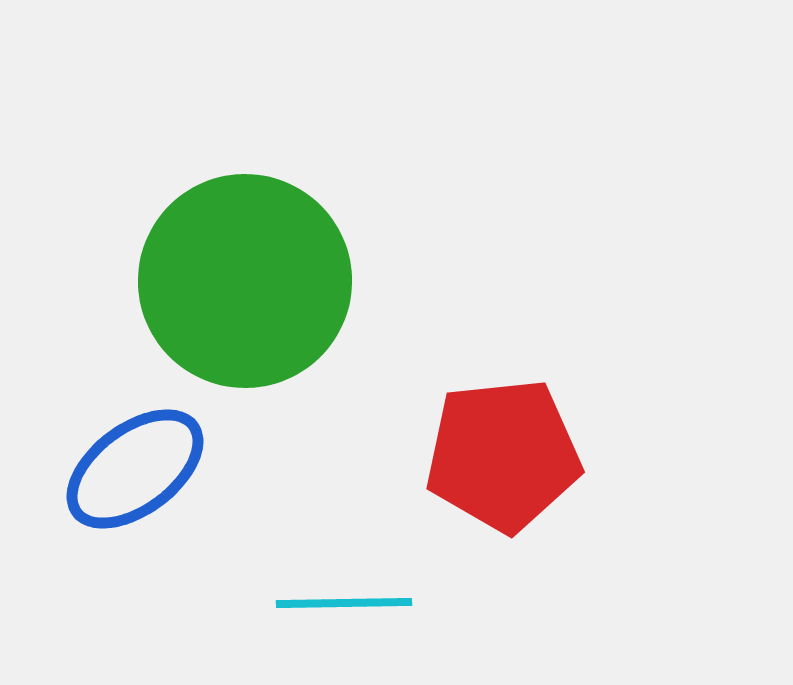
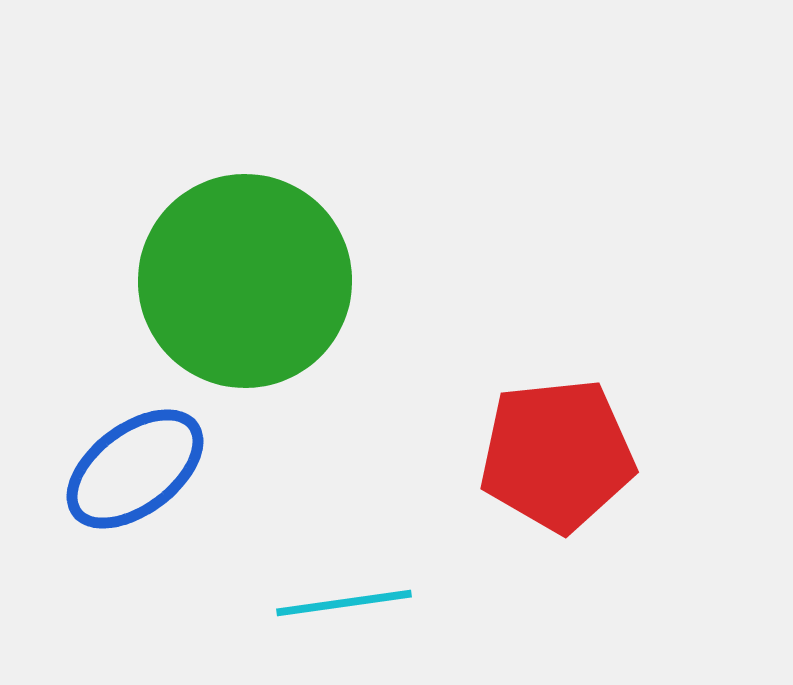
red pentagon: moved 54 px right
cyan line: rotated 7 degrees counterclockwise
